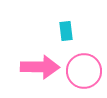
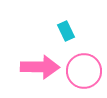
cyan rectangle: rotated 18 degrees counterclockwise
